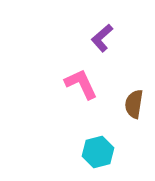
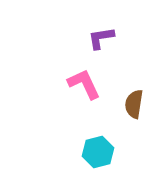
purple L-shape: moved 1 px left; rotated 32 degrees clockwise
pink L-shape: moved 3 px right
